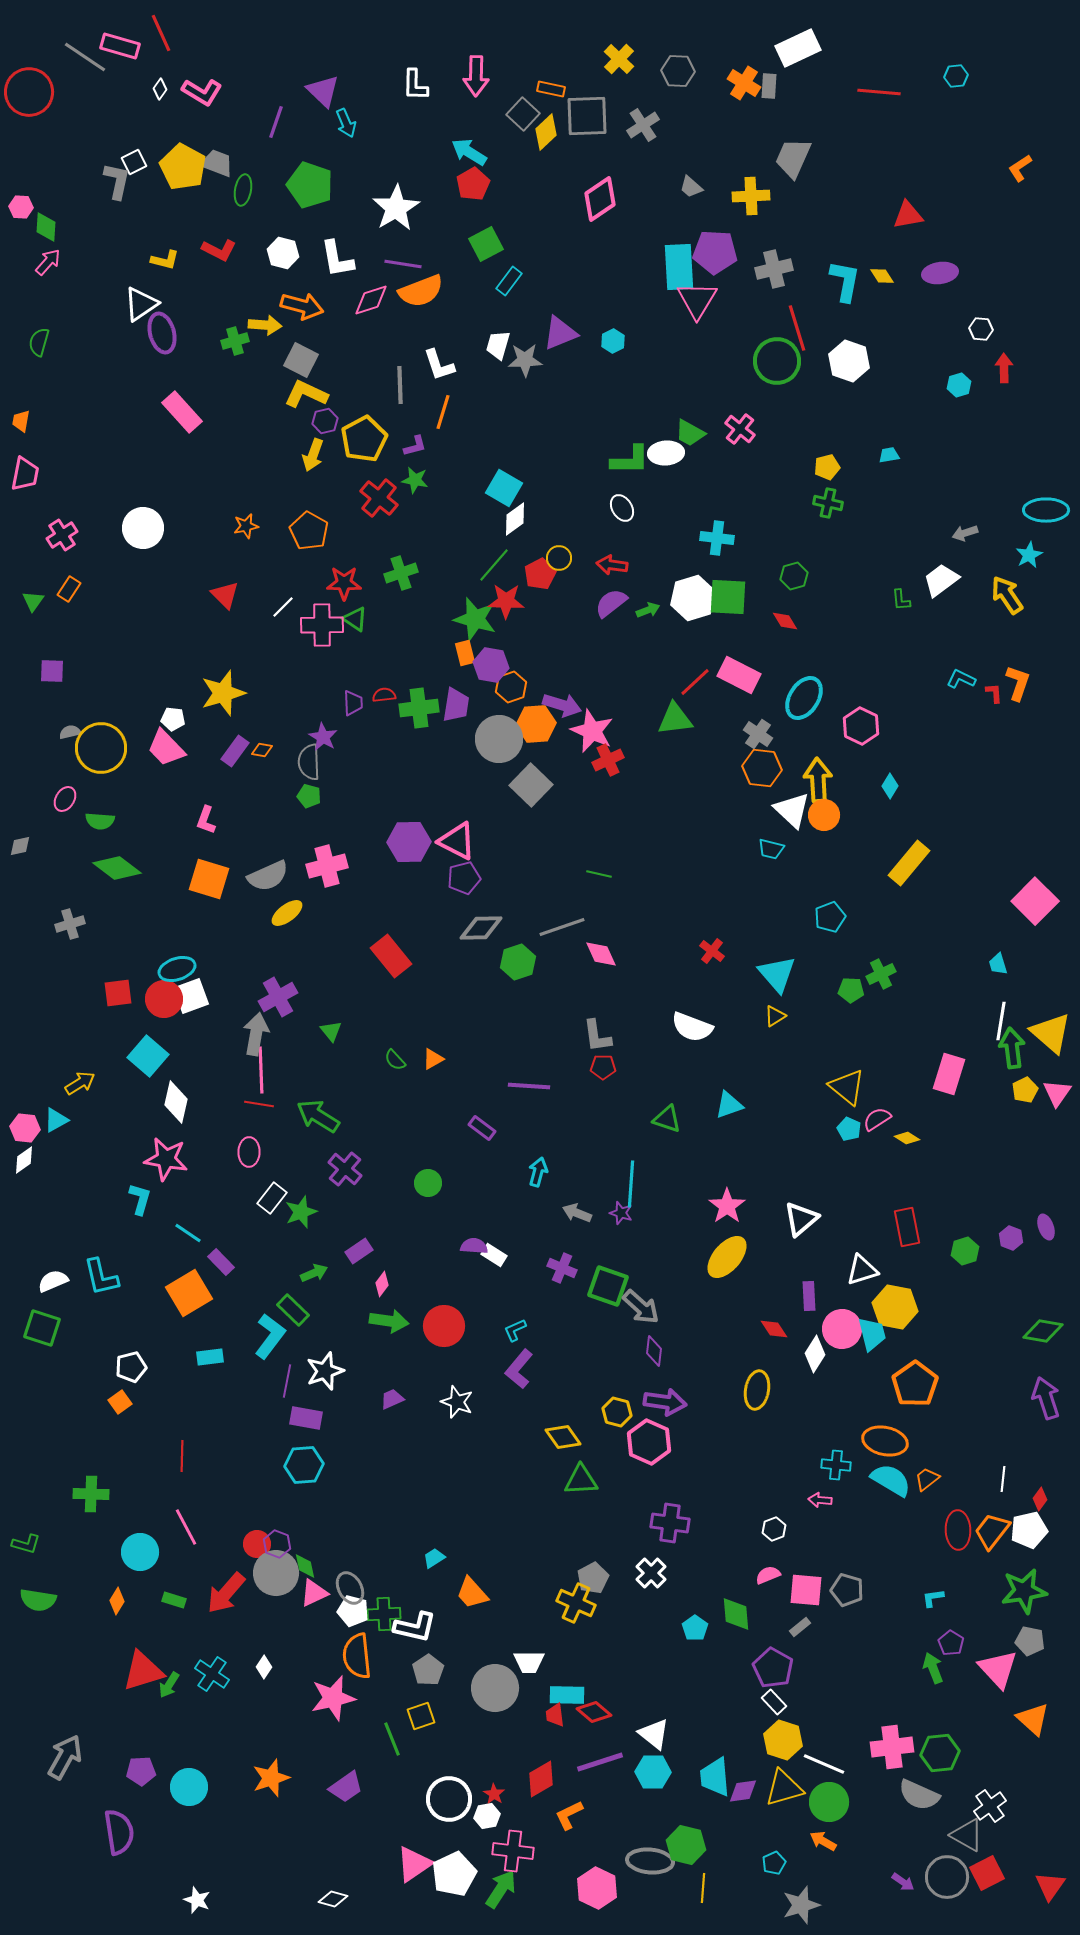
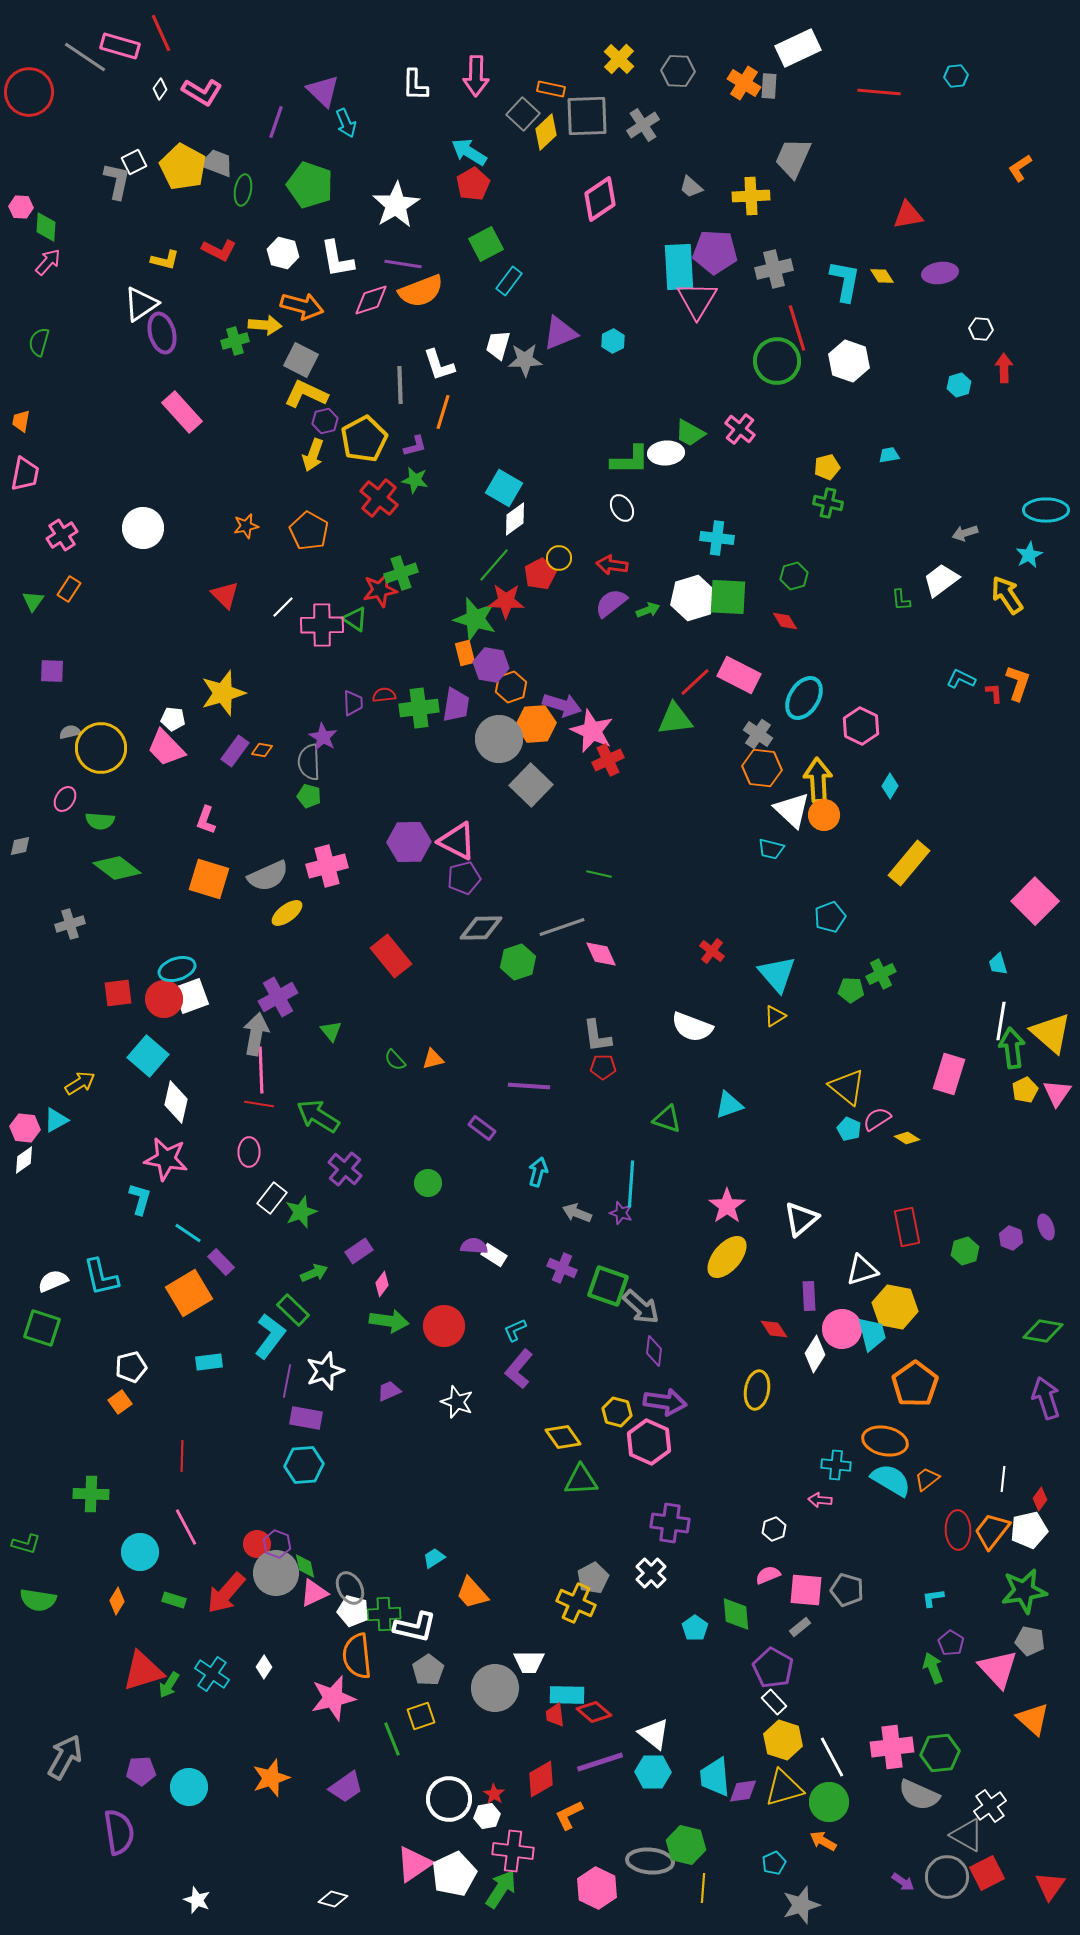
white star at (396, 208): moved 3 px up
red star at (344, 583): moved 36 px right, 7 px down; rotated 12 degrees counterclockwise
orange triangle at (433, 1059): rotated 15 degrees clockwise
cyan rectangle at (210, 1357): moved 1 px left, 5 px down
purple trapezoid at (392, 1399): moved 3 px left, 8 px up
white line at (824, 1764): moved 8 px right, 7 px up; rotated 39 degrees clockwise
